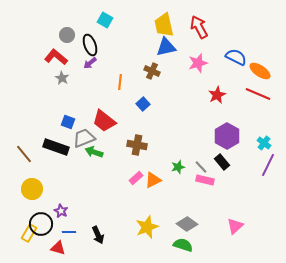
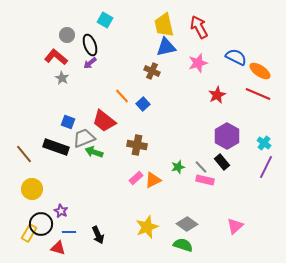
orange line at (120, 82): moved 2 px right, 14 px down; rotated 49 degrees counterclockwise
purple line at (268, 165): moved 2 px left, 2 px down
